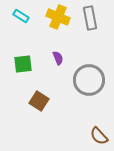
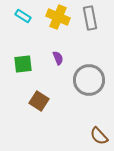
cyan rectangle: moved 2 px right
